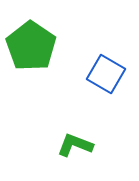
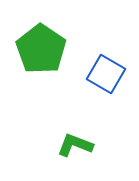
green pentagon: moved 10 px right, 3 px down
